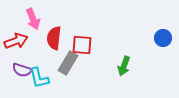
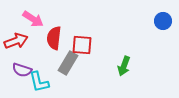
pink arrow: rotated 35 degrees counterclockwise
blue circle: moved 17 px up
cyan L-shape: moved 4 px down
